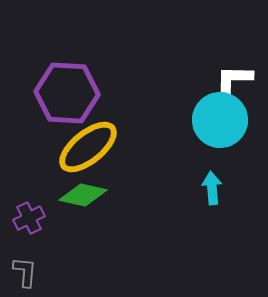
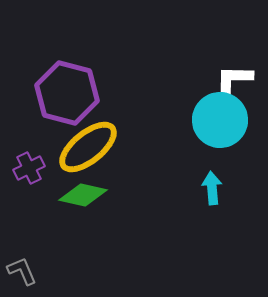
purple hexagon: rotated 12 degrees clockwise
purple cross: moved 50 px up
gray L-shape: moved 3 px left, 1 px up; rotated 28 degrees counterclockwise
